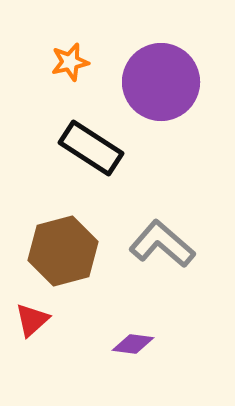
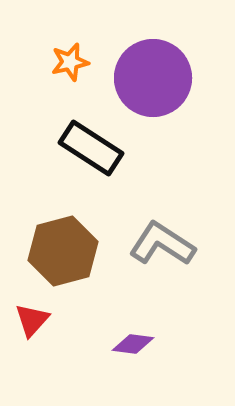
purple circle: moved 8 px left, 4 px up
gray L-shape: rotated 8 degrees counterclockwise
red triangle: rotated 6 degrees counterclockwise
